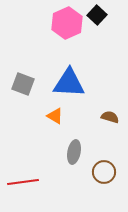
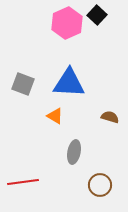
brown circle: moved 4 px left, 13 px down
